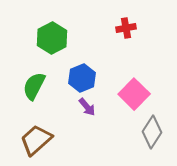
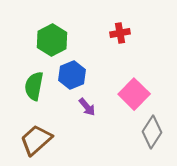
red cross: moved 6 px left, 5 px down
green hexagon: moved 2 px down
blue hexagon: moved 10 px left, 3 px up
green semicircle: rotated 16 degrees counterclockwise
